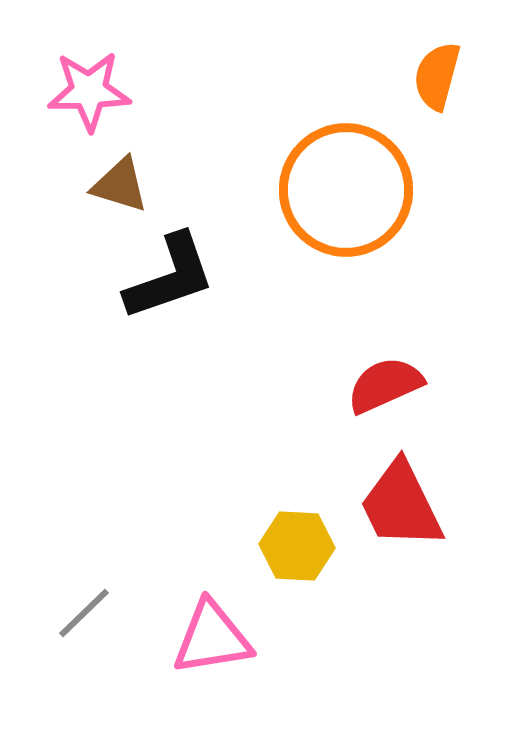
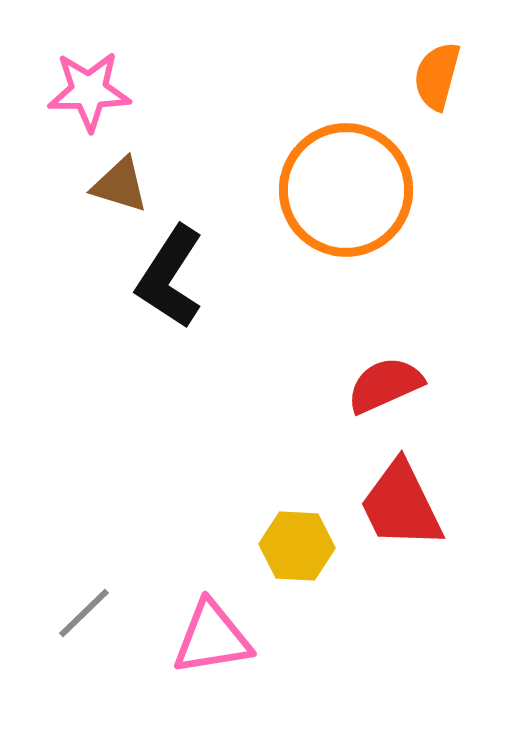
black L-shape: rotated 142 degrees clockwise
